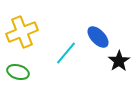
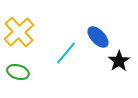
yellow cross: moved 3 px left; rotated 20 degrees counterclockwise
